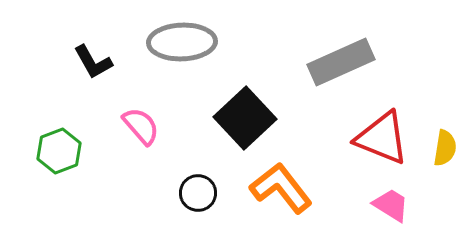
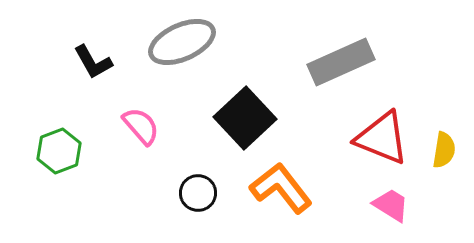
gray ellipse: rotated 22 degrees counterclockwise
yellow semicircle: moved 1 px left, 2 px down
